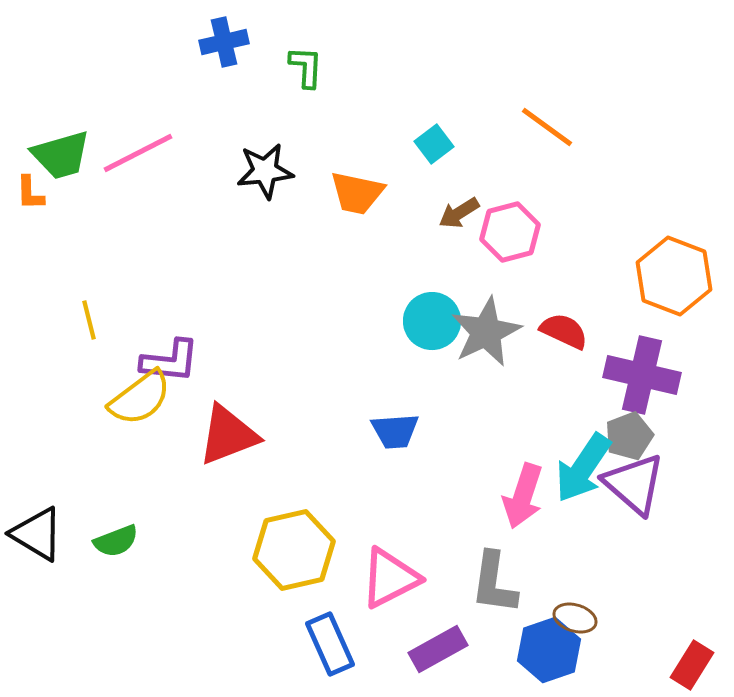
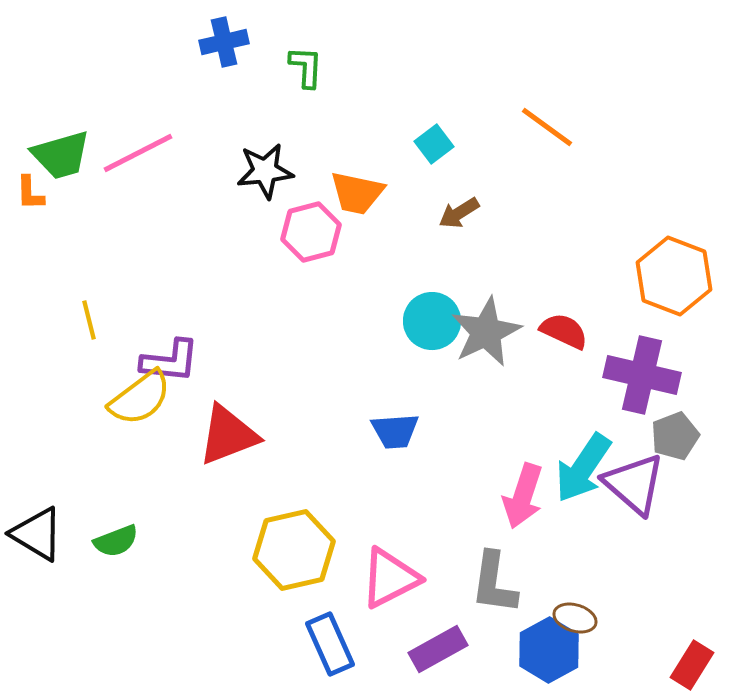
pink hexagon: moved 199 px left
gray pentagon: moved 46 px right
blue hexagon: rotated 10 degrees counterclockwise
